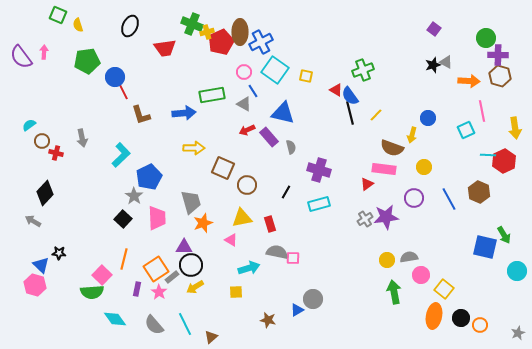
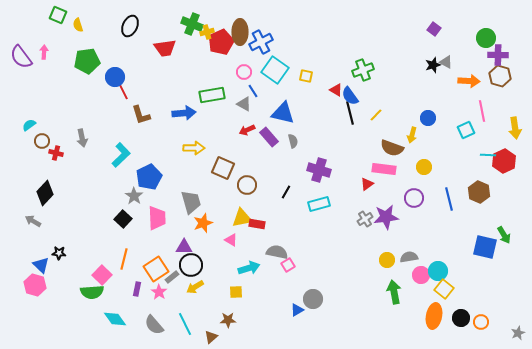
gray semicircle at (291, 147): moved 2 px right, 6 px up
blue line at (449, 199): rotated 15 degrees clockwise
red rectangle at (270, 224): moved 13 px left; rotated 63 degrees counterclockwise
pink square at (293, 258): moved 5 px left, 7 px down; rotated 32 degrees counterclockwise
cyan circle at (517, 271): moved 79 px left
brown star at (268, 320): moved 40 px left; rotated 14 degrees counterclockwise
orange circle at (480, 325): moved 1 px right, 3 px up
